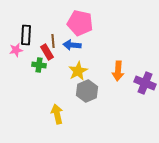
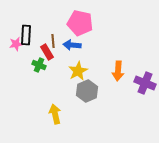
pink star: moved 6 px up
green cross: rotated 16 degrees clockwise
yellow arrow: moved 2 px left
